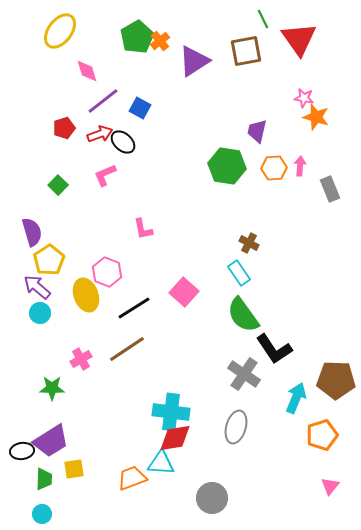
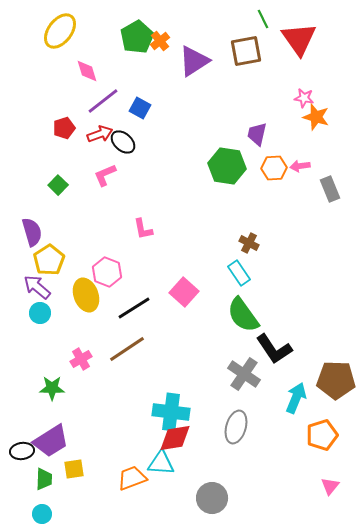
purple trapezoid at (257, 131): moved 3 px down
pink arrow at (300, 166): rotated 102 degrees counterclockwise
